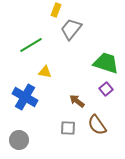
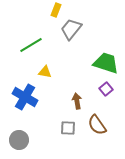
brown arrow: rotated 42 degrees clockwise
